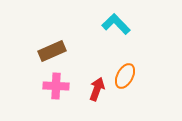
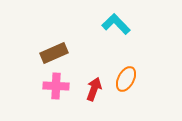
brown rectangle: moved 2 px right, 2 px down
orange ellipse: moved 1 px right, 3 px down
red arrow: moved 3 px left
